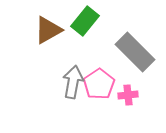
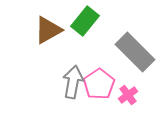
pink cross: rotated 30 degrees counterclockwise
